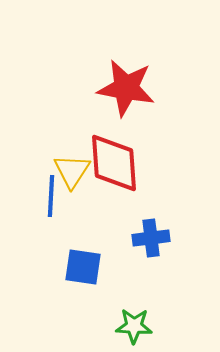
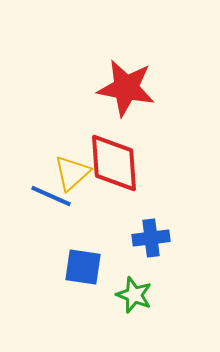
yellow triangle: moved 2 px down; rotated 15 degrees clockwise
blue line: rotated 69 degrees counterclockwise
green star: moved 31 px up; rotated 18 degrees clockwise
